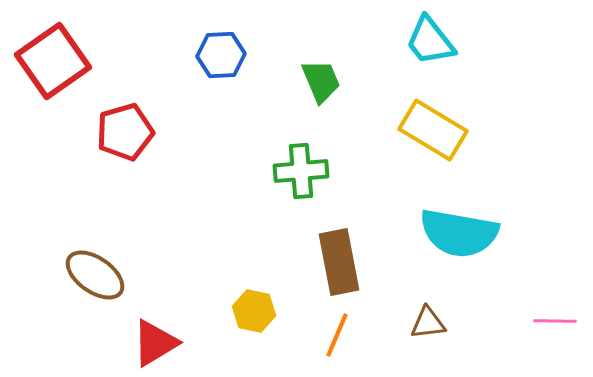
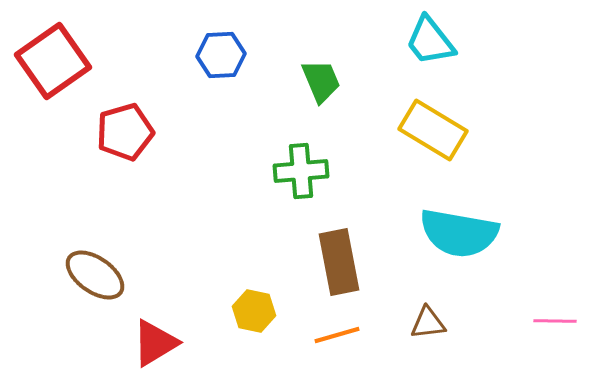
orange line: rotated 51 degrees clockwise
